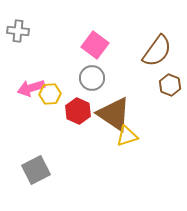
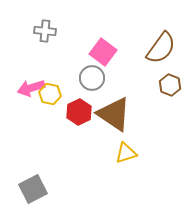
gray cross: moved 27 px right
pink square: moved 8 px right, 7 px down
brown semicircle: moved 4 px right, 3 px up
yellow hexagon: rotated 15 degrees clockwise
red hexagon: moved 1 px right, 1 px down; rotated 10 degrees clockwise
yellow triangle: moved 1 px left, 17 px down
gray square: moved 3 px left, 19 px down
